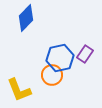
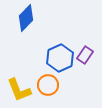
purple rectangle: moved 1 px down
blue hexagon: rotated 12 degrees counterclockwise
orange circle: moved 4 px left, 10 px down
